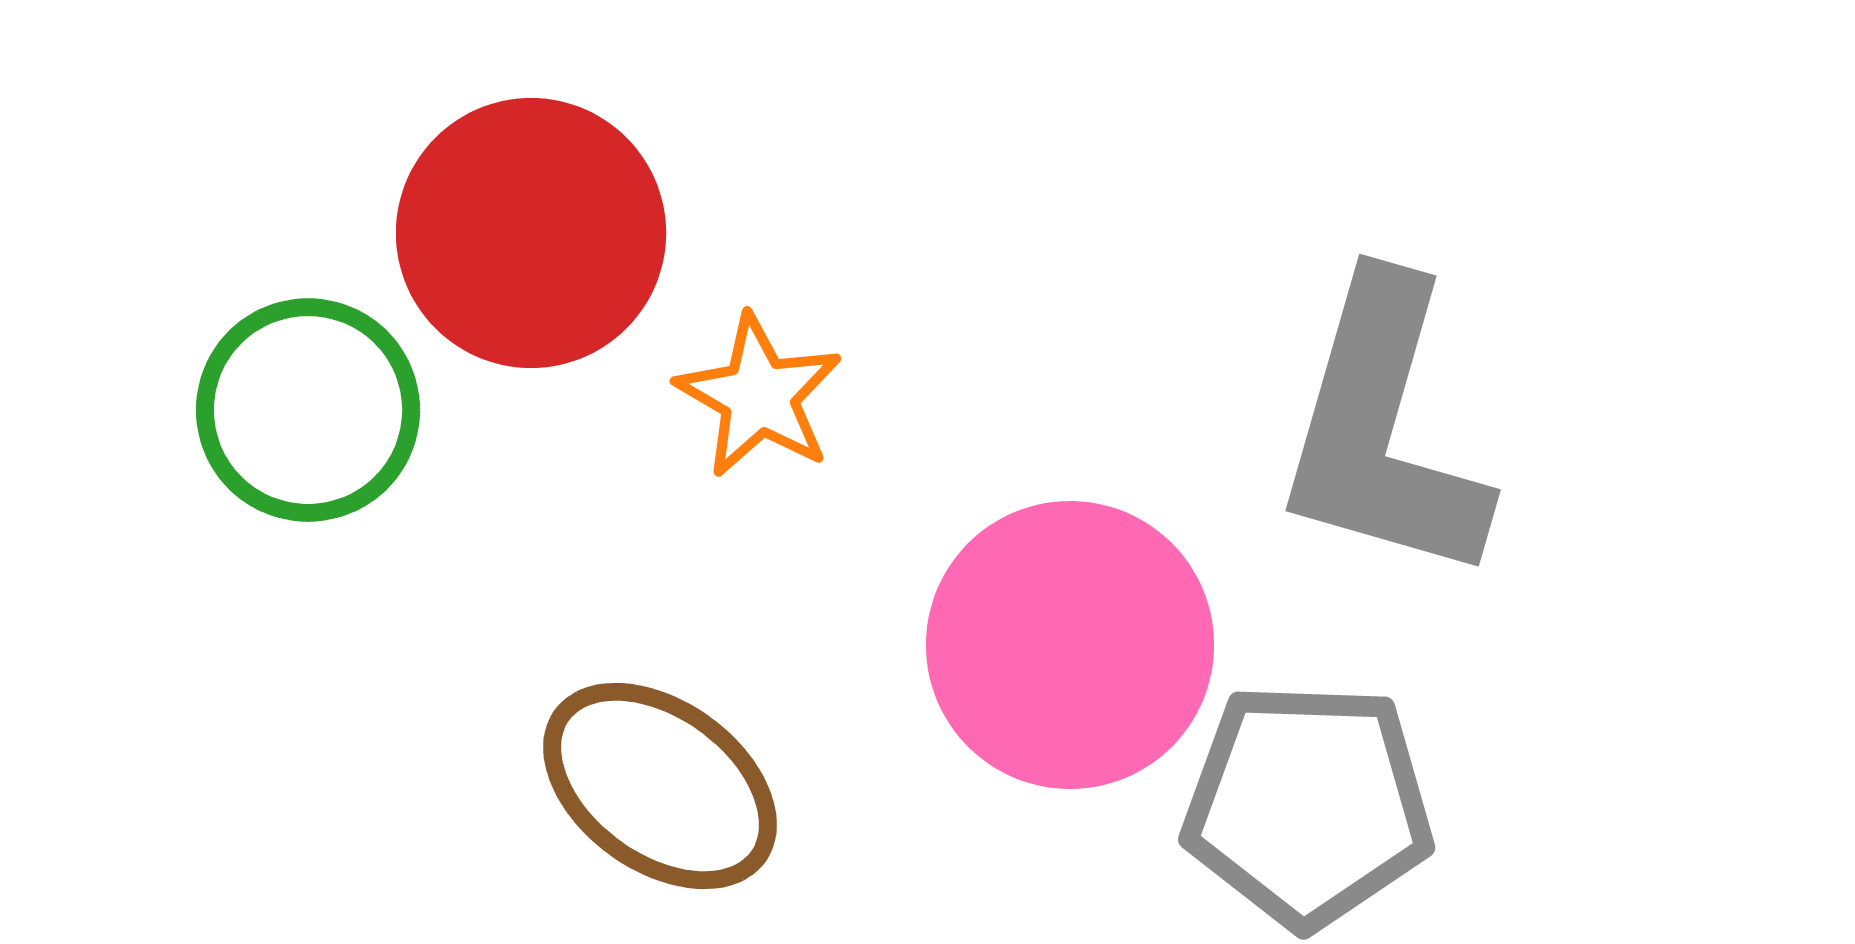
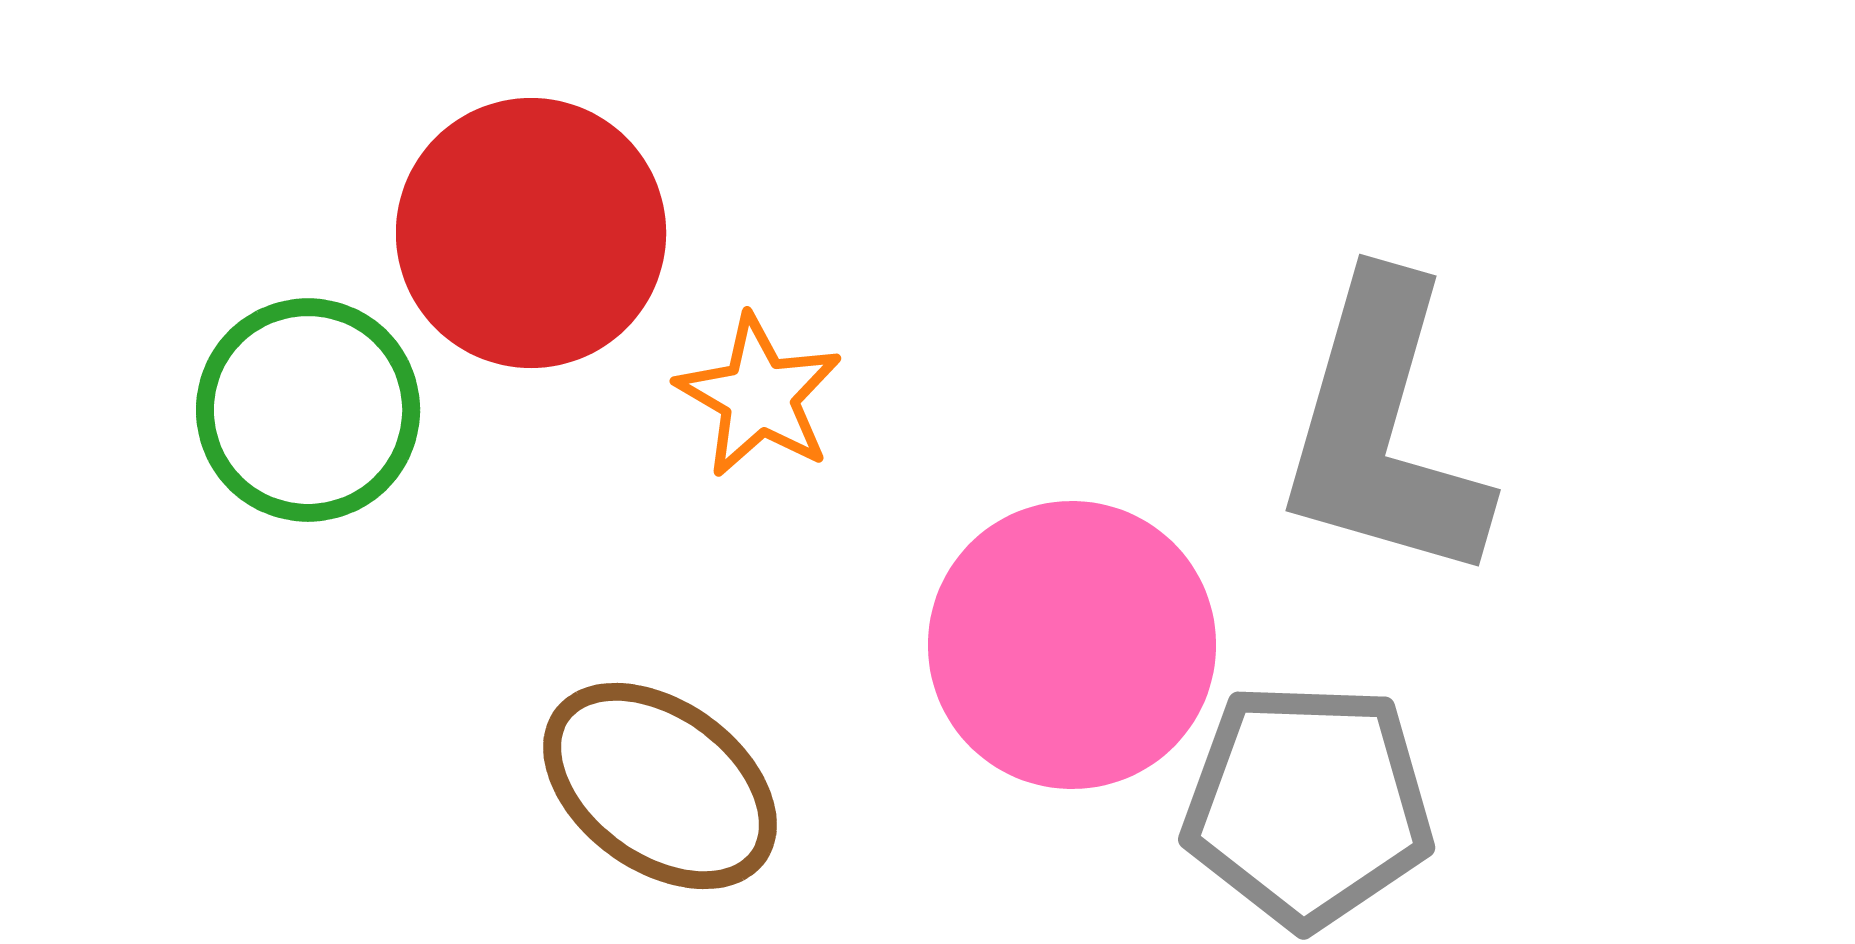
pink circle: moved 2 px right
